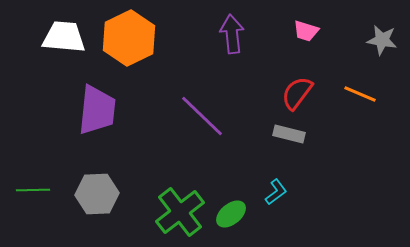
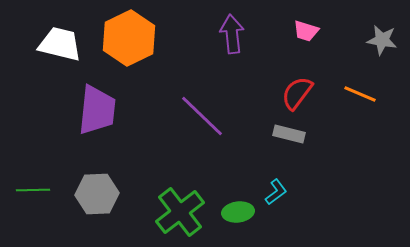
white trapezoid: moved 4 px left, 7 px down; rotated 9 degrees clockwise
green ellipse: moved 7 px right, 2 px up; rotated 32 degrees clockwise
